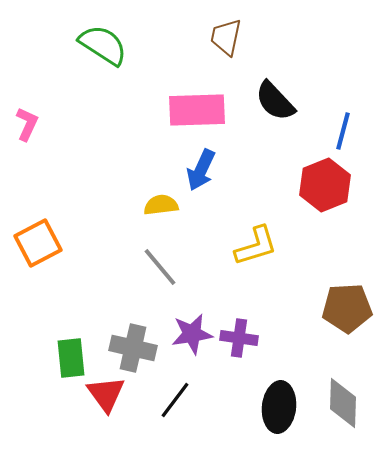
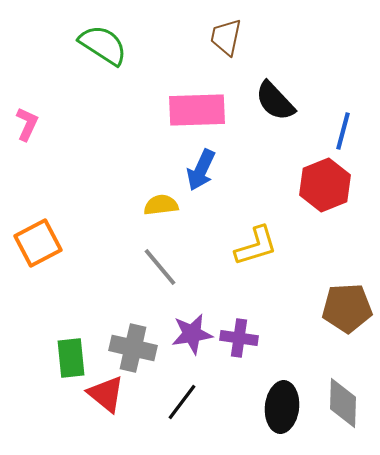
red triangle: rotated 15 degrees counterclockwise
black line: moved 7 px right, 2 px down
black ellipse: moved 3 px right
